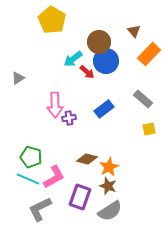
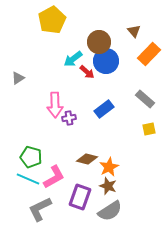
yellow pentagon: rotated 12 degrees clockwise
gray rectangle: moved 2 px right
